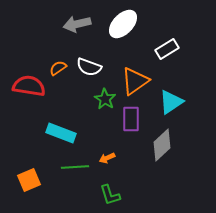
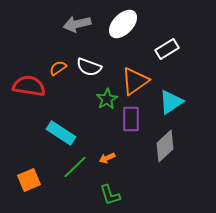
green star: moved 2 px right; rotated 10 degrees clockwise
cyan rectangle: rotated 12 degrees clockwise
gray diamond: moved 3 px right, 1 px down
green line: rotated 40 degrees counterclockwise
